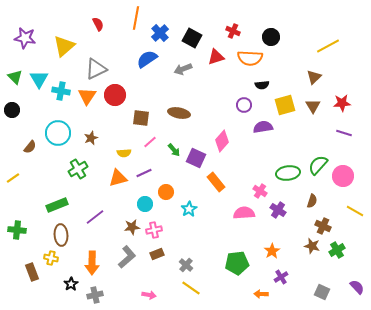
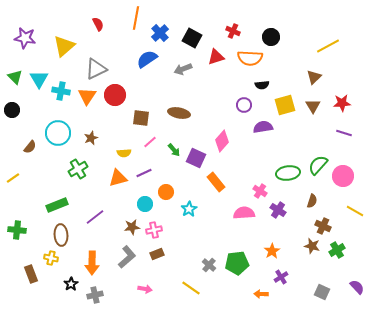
gray cross at (186, 265): moved 23 px right
brown rectangle at (32, 272): moved 1 px left, 2 px down
pink arrow at (149, 295): moved 4 px left, 6 px up
